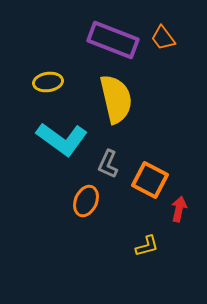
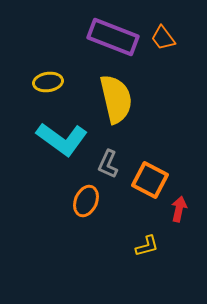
purple rectangle: moved 3 px up
